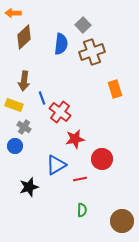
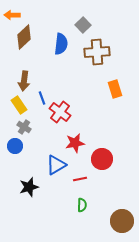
orange arrow: moved 1 px left, 2 px down
brown cross: moved 5 px right; rotated 15 degrees clockwise
yellow rectangle: moved 5 px right; rotated 36 degrees clockwise
red star: moved 4 px down
green semicircle: moved 5 px up
